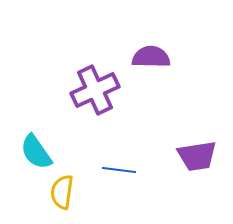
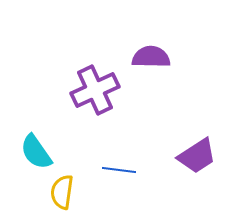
purple trapezoid: rotated 24 degrees counterclockwise
